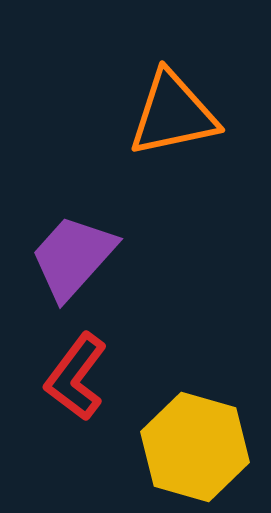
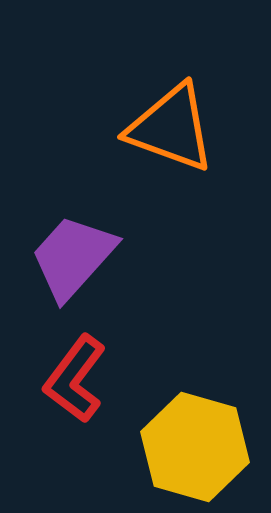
orange triangle: moved 2 px left, 14 px down; rotated 32 degrees clockwise
red L-shape: moved 1 px left, 2 px down
